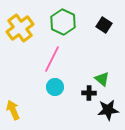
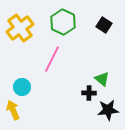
cyan circle: moved 33 px left
